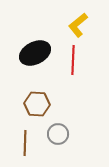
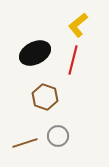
red line: rotated 12 degrees clockwise
brown hexagon: moved 8 px right, 7 px up; rotated 15 degrees clockwise
gray circle: moved 2 px down
brown line: rotated 70 degrees clockwise
